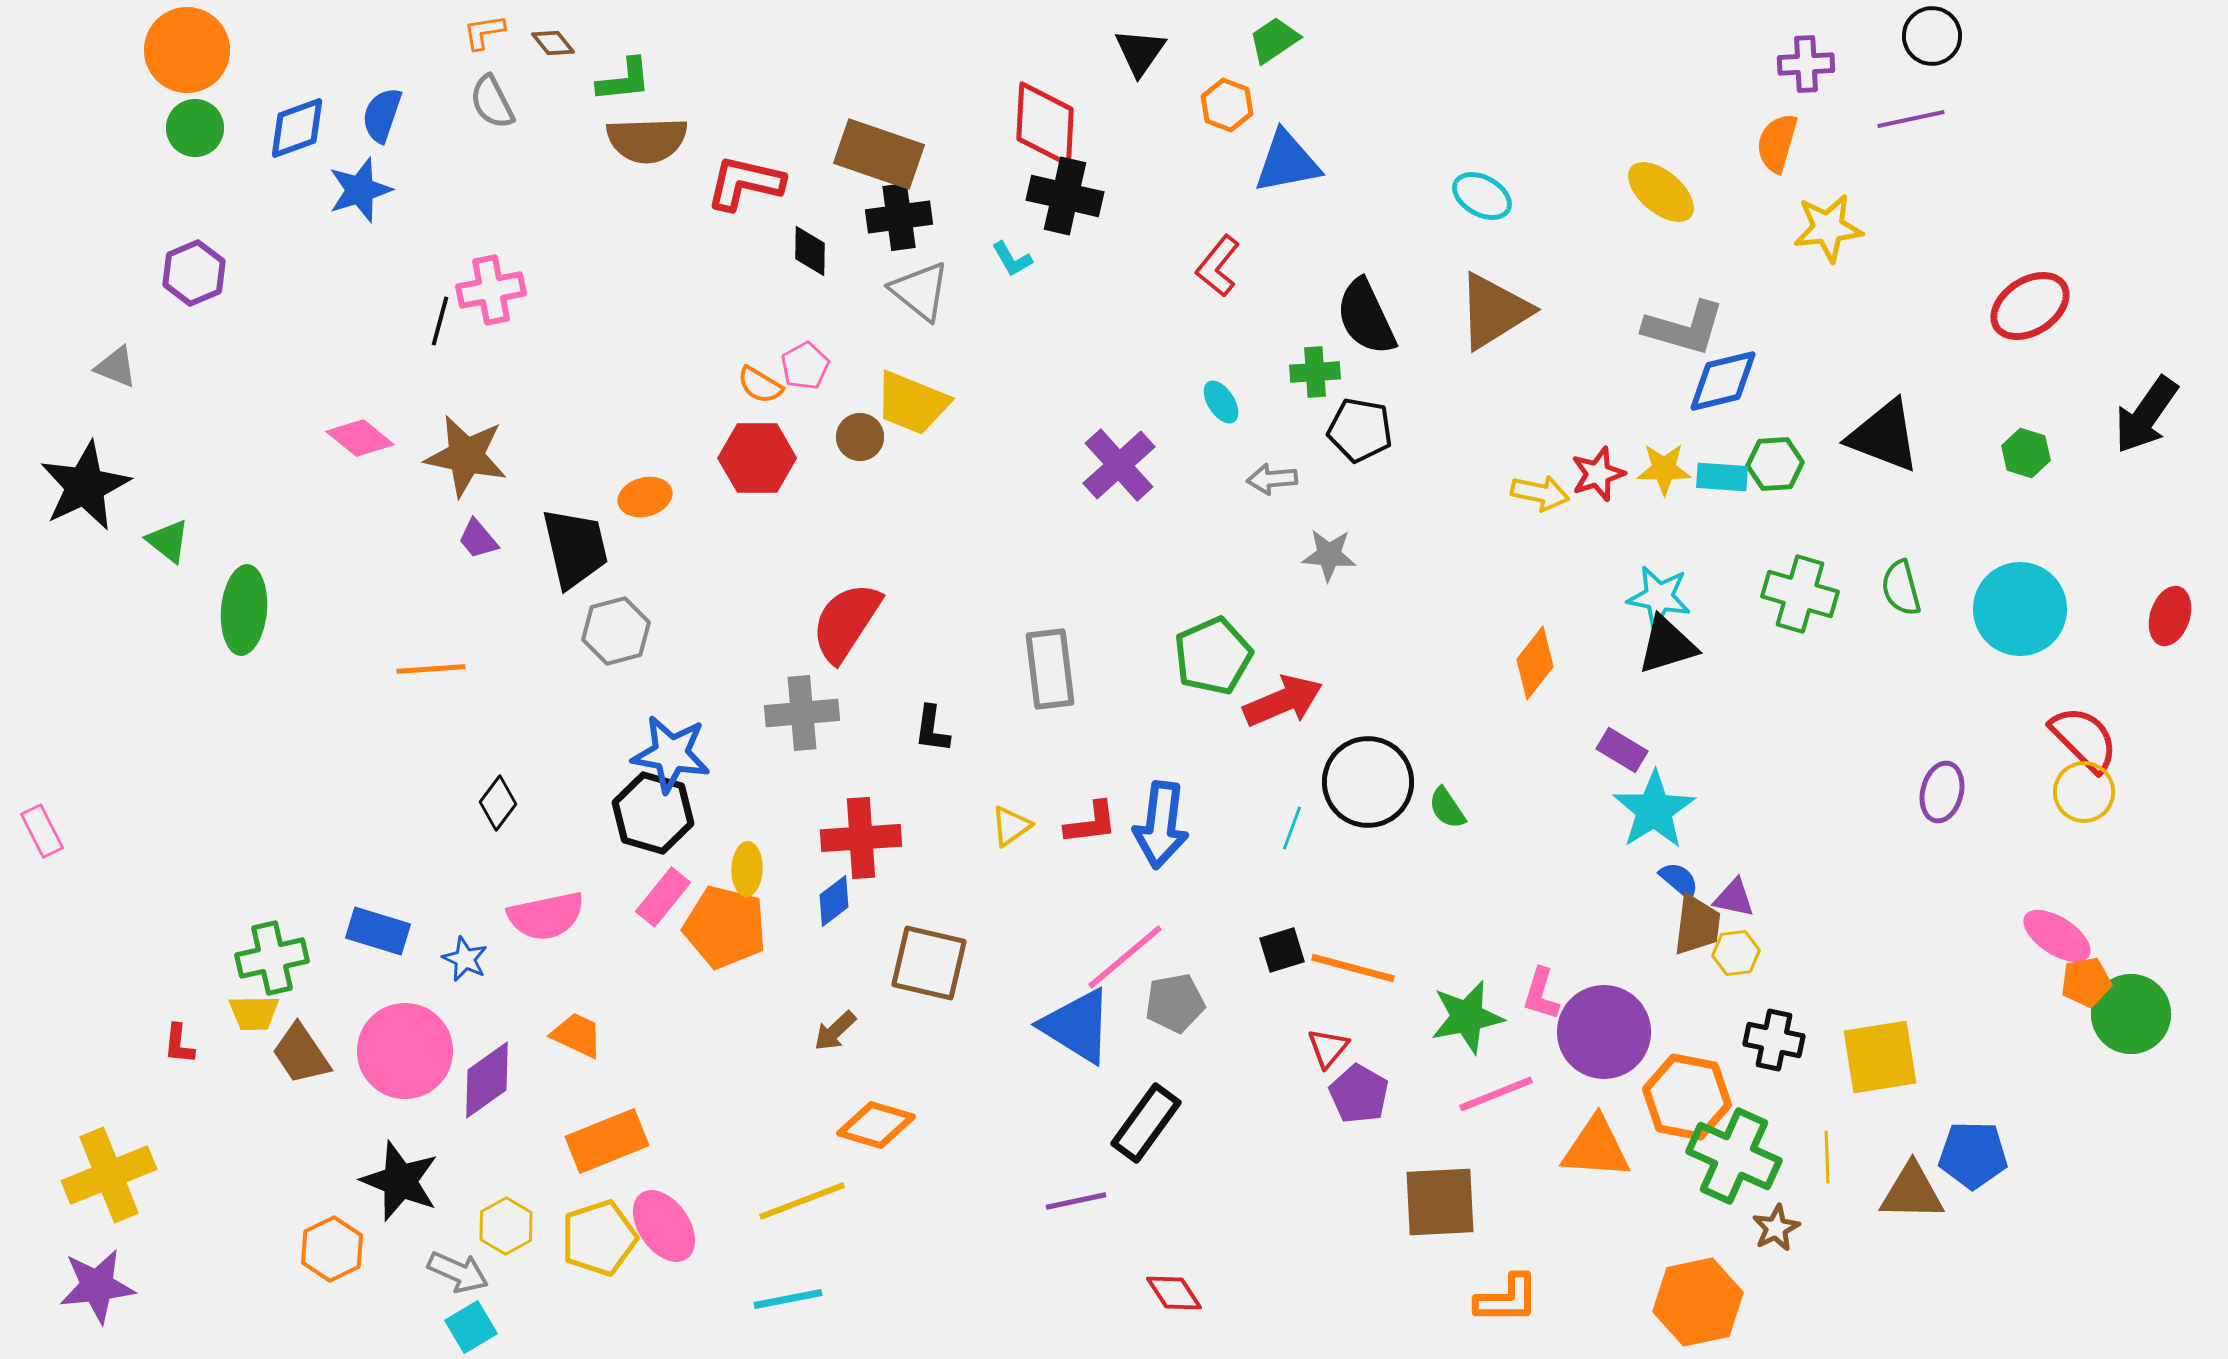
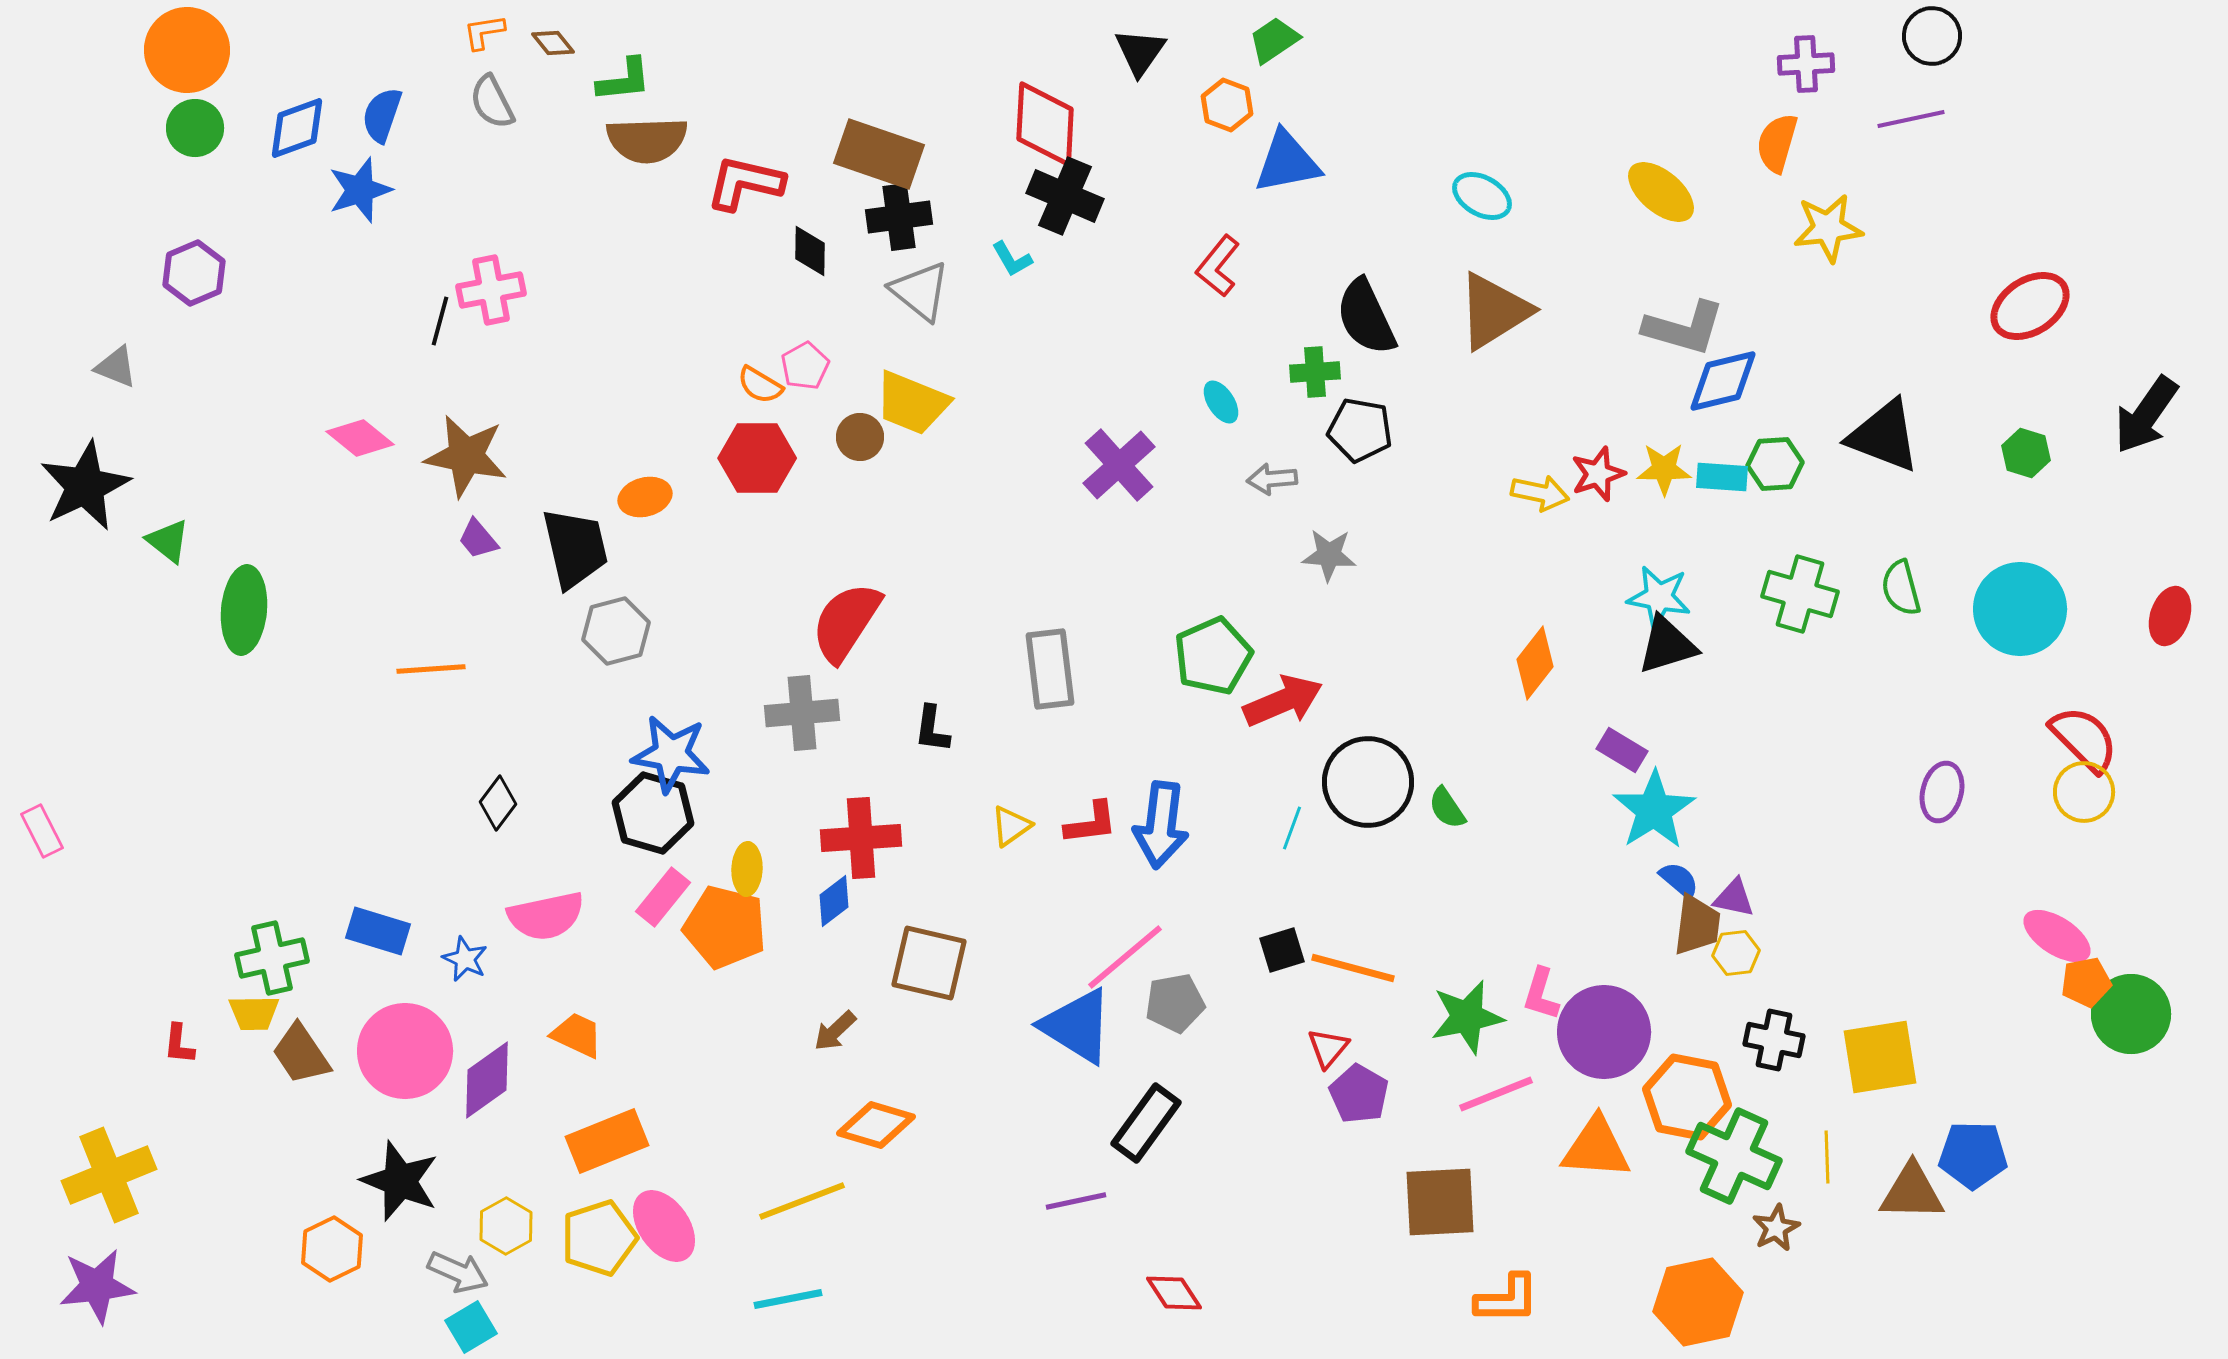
black cross at (1065, 196): rotated 10 degrees clockwise
